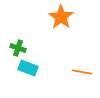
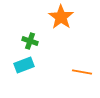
green cross: moved 12 px right, 7 px up
cyan rectangle: moved 4 px left, 3 px up; rotated 42 degrees counterclockwise
